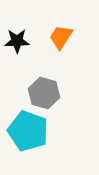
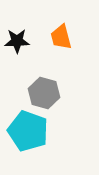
orange trapezoid: rotated 48 degrees counterclockwise
